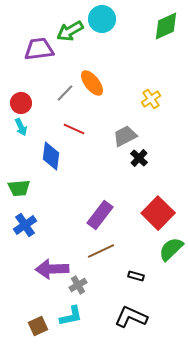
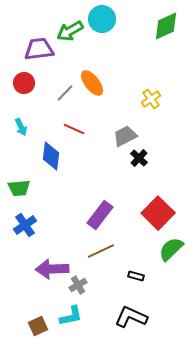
red circle: moved 3 px right, 20 px up
